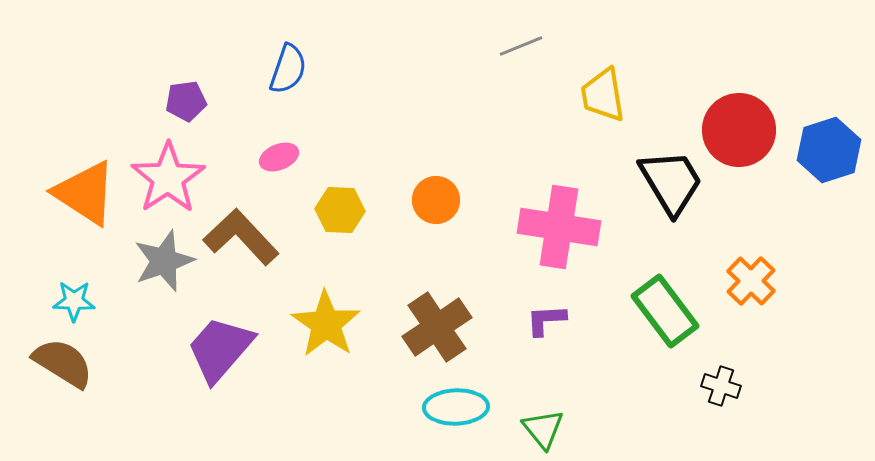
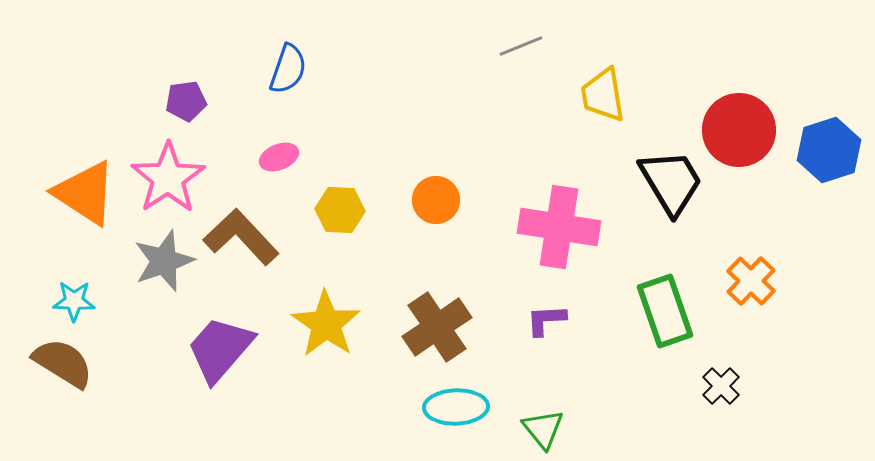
green rectangle: rotated 18 degrees clockwise
black cross: rotated 27 degrees clockwise
